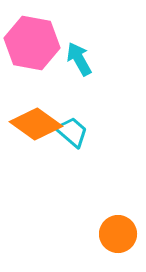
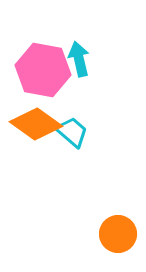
pink hexagon: moved 11 px right, 27 px down
cyan arrow: rotated 16 degrees clockwise
